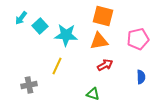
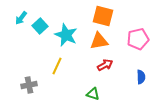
cyan star: rotated 20 degrees clockwise
